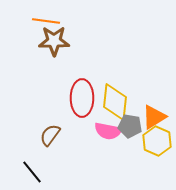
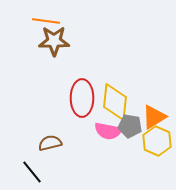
brown semicircle: moved 8 px down; rotated 40 degrees clockwise
